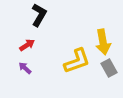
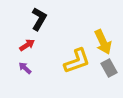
black L-shape: moved 4 px down
yellow arrow: rotated 15 degrees counterclockwise
